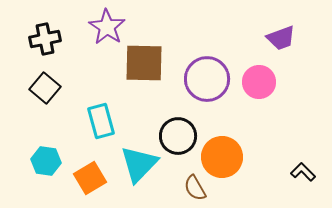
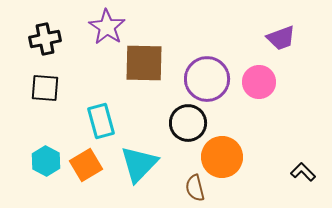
black square: rotated 36 degrees counterclockwise
black circle: moved 10 px right, 13 px up
cyan hexagon: rotated 20 degrees clockwise
orange square: moved 4 px left, 13 px up
brown semicircle: rotated 16 degrees clockwise
